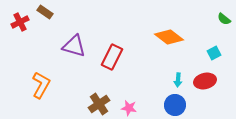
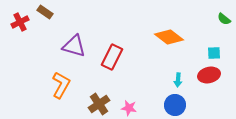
cyan square: rotated 24 degrees clockwise
red ellipse: moved 4 px right, 6 px up
orange L-shape: moved 20 px right
